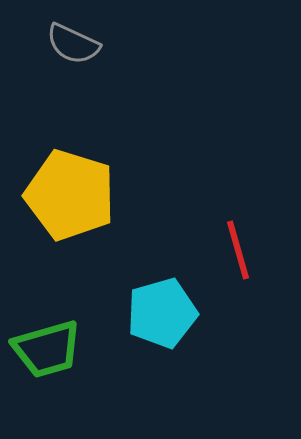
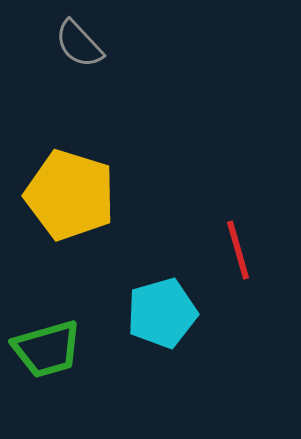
gray semicircle: moved 6 px right; rotated 22 degrees clockwise
